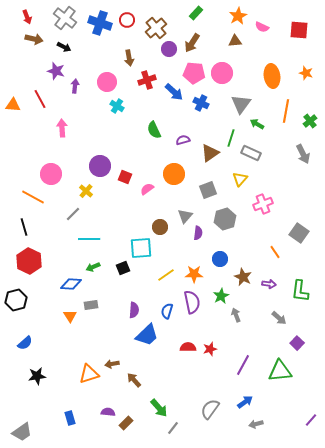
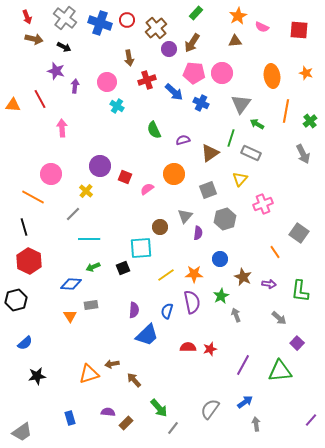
gray arrow at (256, 424): rotated 96 degrees clockwise
